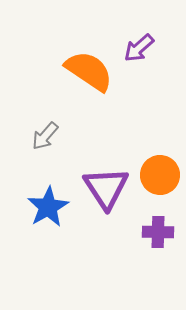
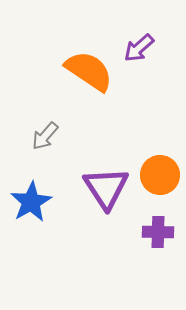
blue star: moved 17 px left, 5 px up
